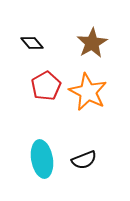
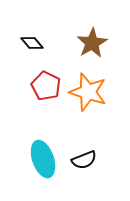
red pentagon: rotated 16 degrees counterclockwise
orange star: rotated 9 degrees counterclockwise
cyan ellipse: moved 1 px right; rotated 9 degrees counterclockwise
